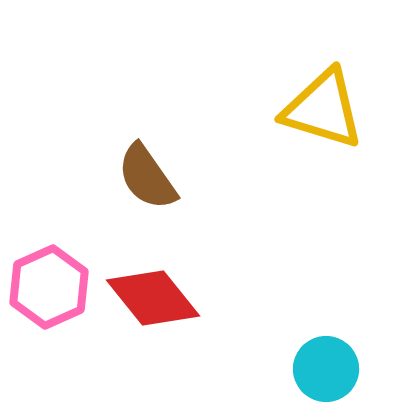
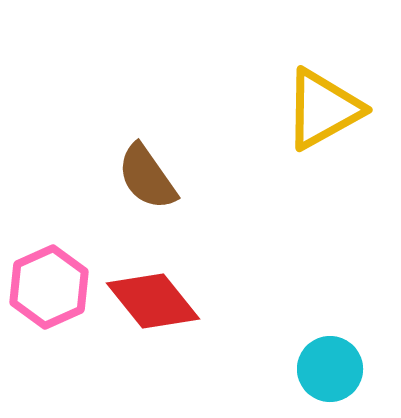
yellow triangle: rotated 46 degrees counterclockwise
red diamond: moved 3 px down
cyan circle: moved 4 px right
